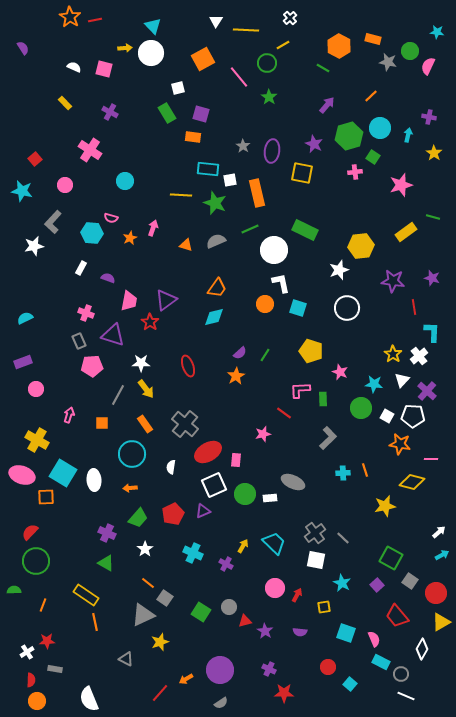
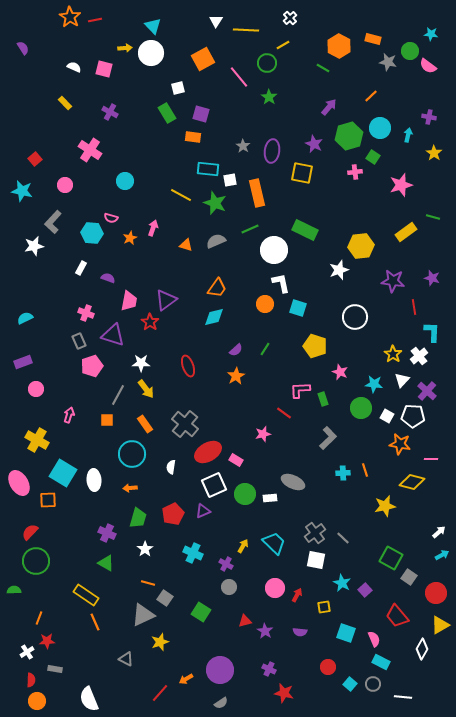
cyan star at (437, 32): moved 6 px left, 2 px down
pink semicircle at (428, 66): rotated 78 degrees counterclockwise
purple arrow at (327, 105): moved 2 px right, 2 px down
yellow line at (181, 195): rotated 25 degrees clockwise
white circle at (347, 308): moved 8 px right, 9 px down
yellow pentagon at (311, 351): moved 4 px right, 5 px up
purple semicircle at (240, 353): moved 4 px left, 3 px up
green line at (265, 355): moved 6 px up
pink pentagon at (92, 366): rotated 15 degrees counterclockwise
green rectangle at (323, 399): rotated 16 degrees counterclockwise
orange square at (102, 423): moved 5 px right, 3 px up
pink rectangle at (236, 460): rotated 64 degrees counterclockwise
pink ellipse at (22, 475): moved 3 px left, 8 px down; rotated 40 degrees clockwise
orange square at (46, 497): moved 2 px right, 3 px down
green trapezoid at (138, 518): rotated 25 degrees counterclockwise
gray square at (410, 581): moved 1 px left, 4 px up
orange line at (148, 583): rotated 24 degrees counterclockwise
purple square at (377, 585): moved 12 px left, 5 px down
orange line at (43, 605): moved 4 px left, 13 px down
gray circle at (229, 607): moved 20 px up
orange line at (95, 622): rotated 12 degrees counterclockwise
yellow triangle at (441, 622): moved 1 px left, 3 px down
gray circle at (401, 674): moved 28 px left, 10 px down
red star at (284, 693): rotated 12 degrees clockwise
white line at (406, 696): moved 3 px left, 1 px down; rotated 18 degrees counterclockwise
